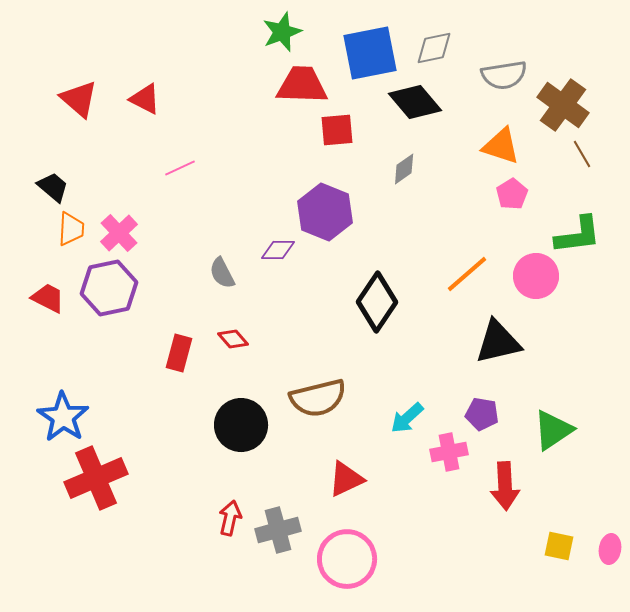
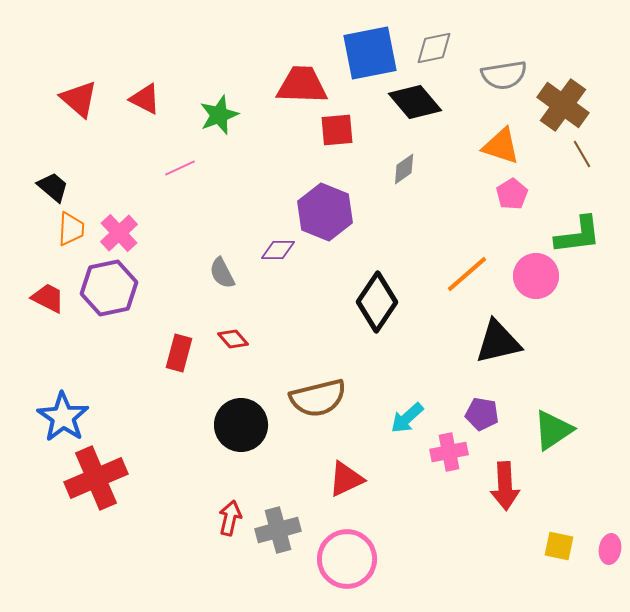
green star at (282, 32): moved 63 px left, 83 px down
